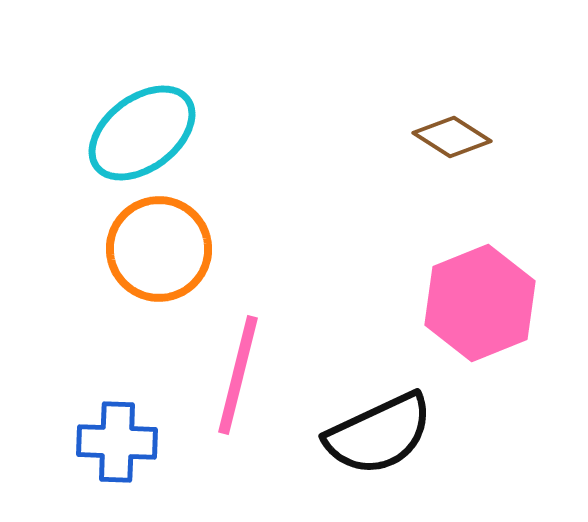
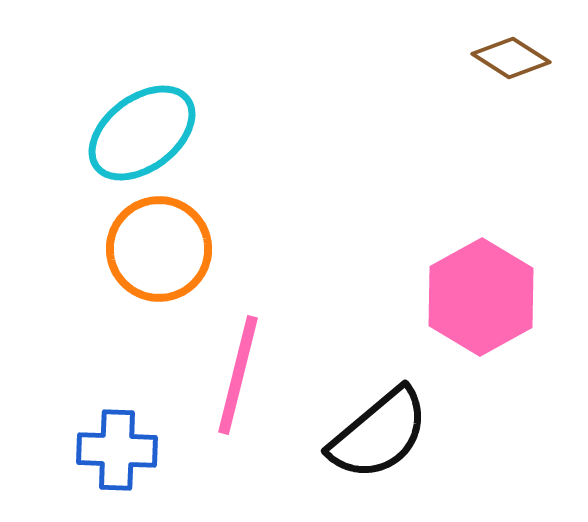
brown diamond: moved 59 px right, 79 px up
pink hexagon: moved 1 px right, 6 px up; rotated 7 degrees counterclockwise
black semicircle: rotated 15 degrees counterclockwise
blue cross: moved 8 px down
